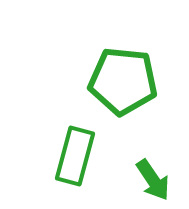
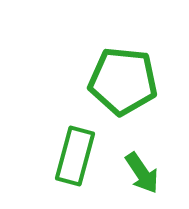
green arrow: moved 11 px left, 7 px up
